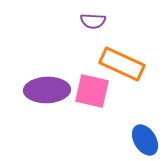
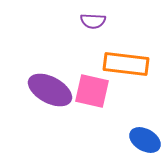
orange rectangle: moved 4 px right; rotated 18 degrees counterclockwise
purple ellipse: moved 3 px right; rotated 30 degrees clockwise
blue ellipse: rotated 28 degrees counterclockwise
